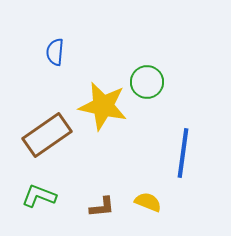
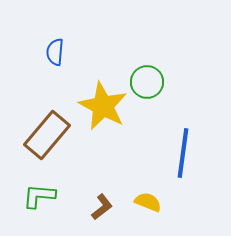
yellow star: rotated 15 degrees clockwise
brown rectangle: rotated 15 degrees counterclockwise
green L-shape: rotated 16 degrees counterclockwise
brown L-shape: rotated 32 degrees counterclockwise
